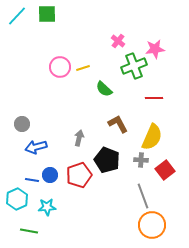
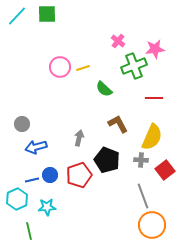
blue line: rotated 24 degrees counterclockwise
green line: rotated 66 degrees clockwise
